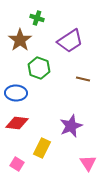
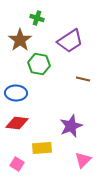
green hexagon: moved 4 px up; rotated 10 degrees counterclockwise
yellow rectangle: rotated 60 degrees clockwise
pink triangle: moved 5 px left, 3 px up; rotated 18 degrees clockwise
